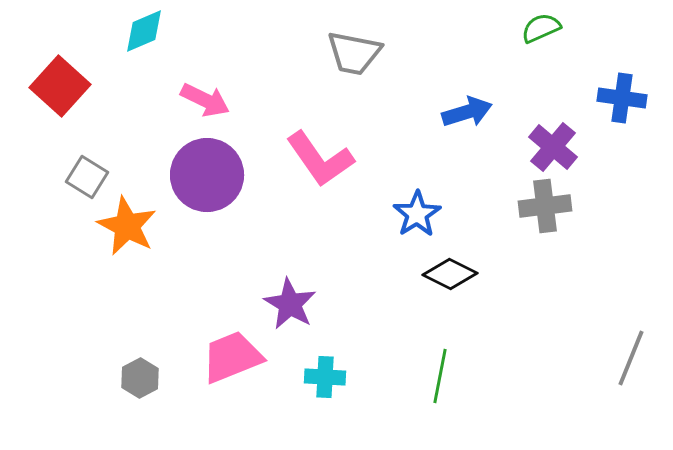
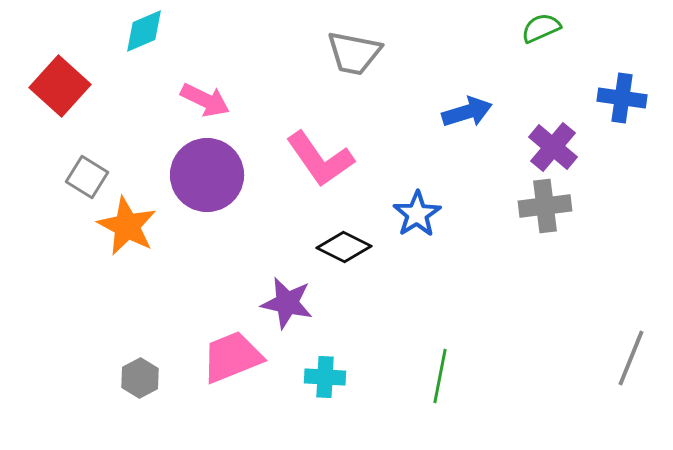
black diamond: moved 106 px left, 27 px up
purple star: moved 3 px left, 1 px up; rotated 18 degrees counterclockwise
